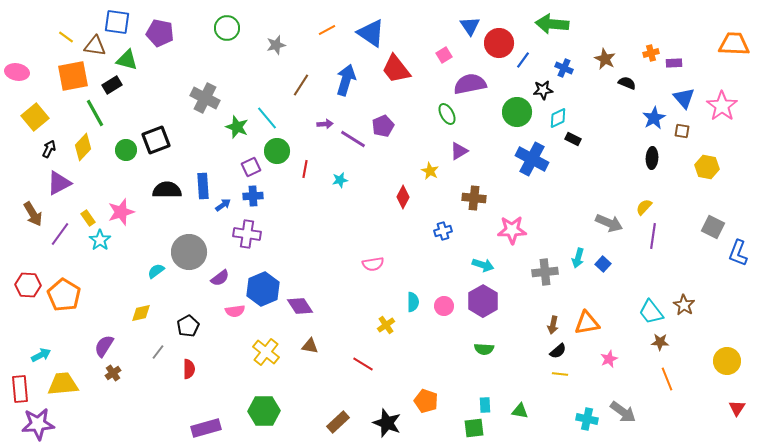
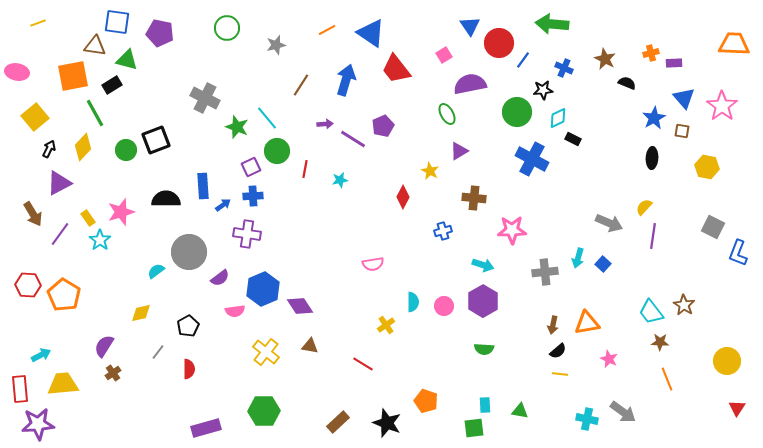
yellow line at (66, 37): moved 28 px left, 14 px up; rotated 56 degrees counterclockwise
black semicircle at (167, 190): moved 1 px left, 9 px down
pink star at (609, 359): rotated 24 degrees counterclockwise
